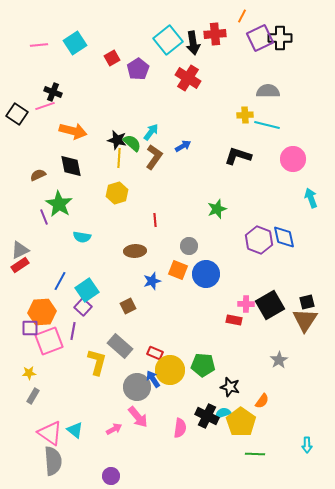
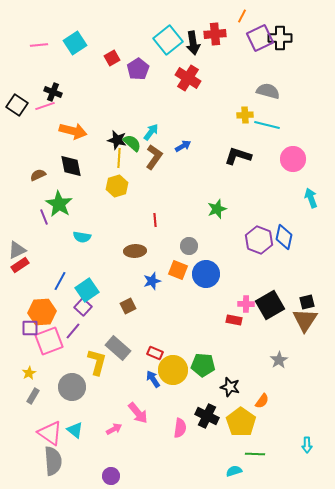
gray semicircle at (268, 91): rotated 15 degrees clockwise
black square at (17, 114): moved 9 px up
yellow hexagon at (117, 193): moved 7 px up
blue diamond at (284, 237): rotated 25 degrees clockwise
gray triangle at (20, 250): moved 3 px left
purple line at (73, 331): rotated 30 degrees clockwise
gray rectangle at (120, 346): moved 2 px left, 2 px down
yellow circle at (170, 370): moved 3 px right
yellow star at (29, 373): rotated 24 degrees counterclockwise
gray circle at (137, 387): moved 65 px left
cyan semicircle at (223, 413): moved 11 px right, 58 px down
pink arrow at (138, 417): moved 4 px up
